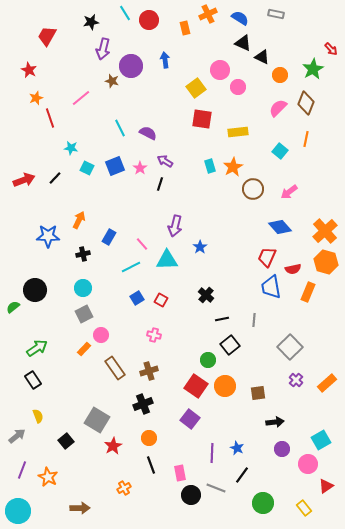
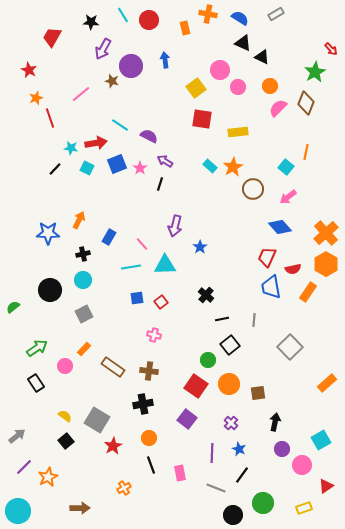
cyan line at (125, 13): moved 2 px left, 2 px down
orange cross at (208, 14): rotated 36 degrees clockwise
gray rectangle at (276, 14): rotated 42 degrees counterclockwise
black star at (91, 22): rotated 14 degrees clockwise
red trapezoid at (47, 36): moved 5 px right, 1 px down
purple arrow at (103, 49): rotated 15 degrees clockwise
green star at (313, 69): moved 2 px right, 3 px down
orange circle at (280, 75): moved 10 px left, 11 px down
pink line at (81, 98): moved 4 px up
cyan line at (120, 128): moved 3 px up; rotated 30 degrees counterclockwise
purple semicircle at (148, 133): moved 1 px right, 3 px down
orange line at (306, 139): moved 13 px down
cyan square at (280, 151): moved 6 px right, 16 px down
blue square at (115, 166): moved 2 px right, 2 px up
cyan rectangle at (210, 166): rotated 32 degrees counterclockwise
black line at (55, 178): moved 9 px up
red arrow at (24, 180): moved 72 px right, 37 px up; rotated 10 degrees clockwise
pink arrow at (289, 192): moved 1 px left, 5 px down
orange cross at (325, 231): moved 1 px right, 2 px down
blue star at (48, 236): moved 3 px up
cyan triangle at (167, 260): moved 2 px left, 5 px down
orange hexagon at (326, 262): moved 2 px down; rotated 15 degrees clockwise
cyan line at (131, 267): rotated 18 degrees clockwise
cyan circle at (83, 288): moved 8 px up
black circle at (35, 290): moved 15 px right
orange rectangle at (308, 292): rotated 12 degrees clockwise
blue square at (137, 298): rotated 24 degrees clockwise
red square at (161, 300): moved 2 px down; rotated 24 degrees clockwise
pink circle at (101, 335): moved 36 px left, 31 px down
brown rectangle at (115, 368): moved 2 px left, 1 px up; rotated 20 degrees counterclockwise
brown cross at (149, 371): rotated 24 degrees clockwise
black rectangle at (33, 380): moved 3 px right, 3 px down
purple cross at (296, 380): moved 65 px left, 43 px down
orange circle at (225, 386): moved 4 px right, 2 px up
black cross at (143, 404): rotated 12 degrees clockwise
yellow semicircle at (38, 416): moved 27 px right; rotated 32 degrees counterclockwise
purple square at (190, 419): moved 3 px left
black arrow at (275, 422): rotated 72 degrees counterclockwise
blue star at (237, 448): moved 2 px right, 1 px down
pink circle at (308, 464): moved 6 px left, 1 px down
purple line at (22, 470): moved 2 px right, 3 px up; rotated 24 degrees clockwise
orange star at (48, 477): rotated 18 degrees clockwise
black circle at (191, 495): moved 42 px right, 20 px down
yellow rectangle at (304, 508): rotated 70 degrees counterclockwise
